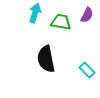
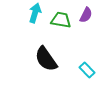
purple semicircle: moved 1 px left
green trapezoid: moved 2 px up
black semicircle: rotated 24 degrees counterclockwise
